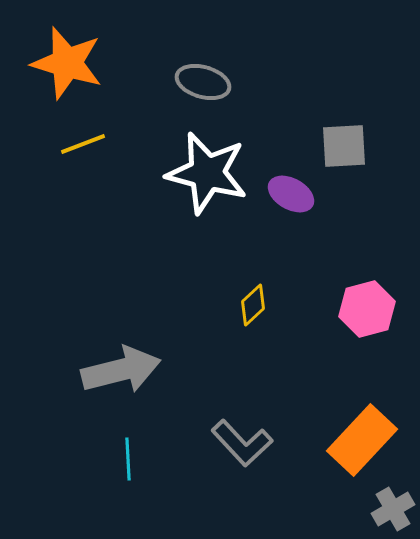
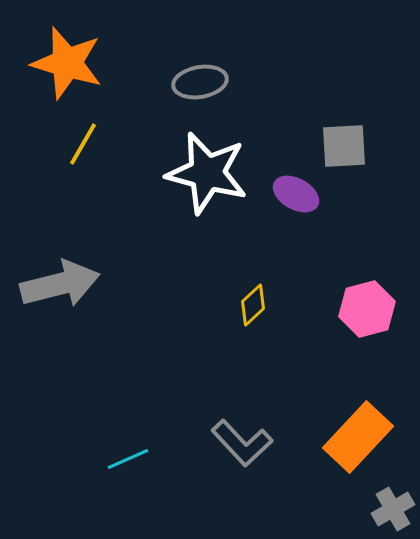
gray ellipse: moved 3 px left; rotated 26 degrees counterclockwise
yellow line: rotated 39 degrees counterclockwise
purple ellipse: moved 5 px right
gray arrow: moved 61 px left, 86 px up
orange rectangle: moved 4 px left, 3 px up
cyan line: rotated 69 degrees clockwise
